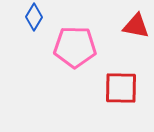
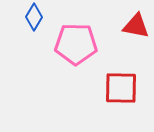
pink pentagon: moved 1 px right, 3 px up
